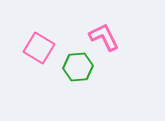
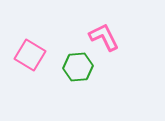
pink square: moved 9 px left, 7 px down
